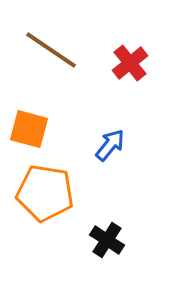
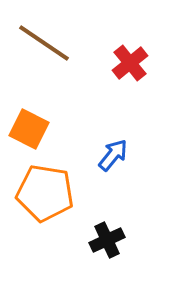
brown line: moved 7 px left, 7 px up
orange square: rotated 12 degrees clockwise
blue arrow: moved 3 px right, 10 px down
black cross: rotated 32 degrees clockwise
